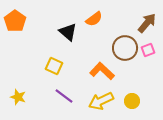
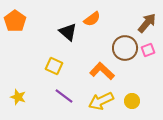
orange semicircle: moved 2 px left
